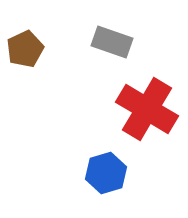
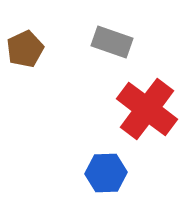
red cross: rotated 6 degrees clockwise
blue hexagon: rotated 15 degrees clockwise
